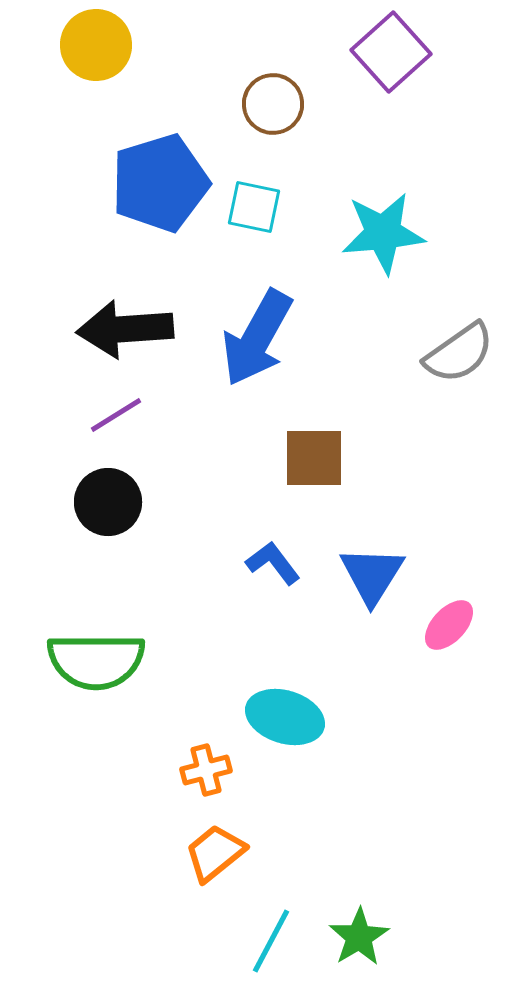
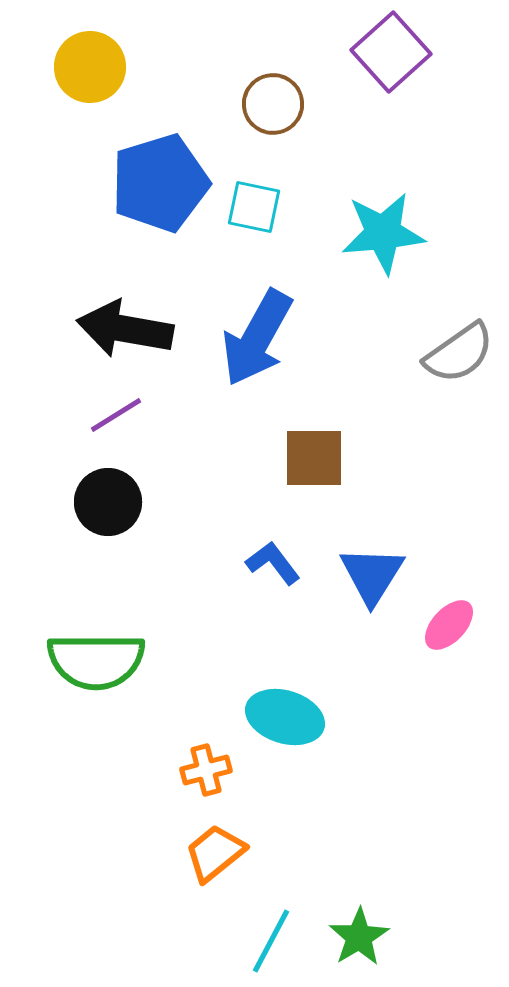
yellow circle: moved 6 px left, 22 px down
black arrow: rotated 14 degrees clockwise
